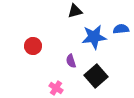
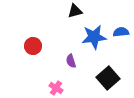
blue semicircle: moved 3 px down
black square: moved 12 px right, 2 px down
